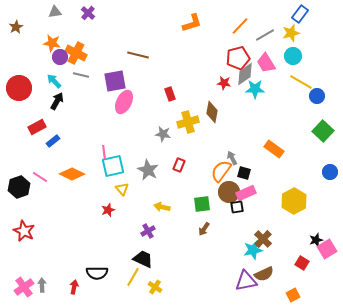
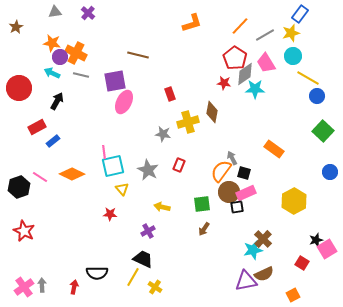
red pentagon at (238, 58): moved 3 px left; rotated 25 degrees counterclockwise
cyan arrow at (54, 81): moved 2 px left, 8 px up; rotated 21 degrees counterclockwise
yellow line at (301, 82): moved 7 px right, 4 px up
red star at (108, 210): moved 2 px right, 4 px down; rotated 24 degrees clockwise
